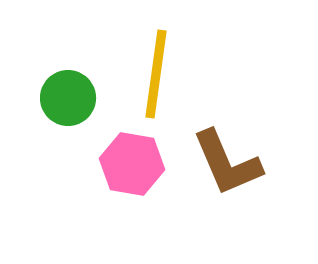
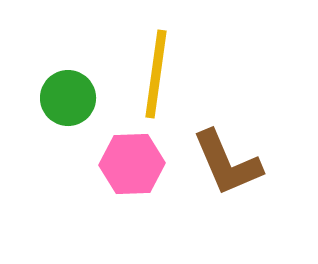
pink hexagon: rotated 12 degrees counterclockwise
